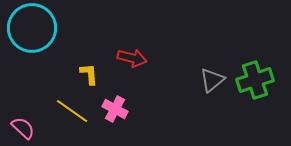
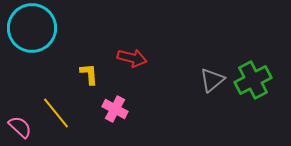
green cross: moved 2 px left; rotated 9 degrees counterclockwise
yellow line: moved 16 px left, 2 px down; rotated 16 degrees clockwise
pink semicircle: moved 3 px left, 1 px up
